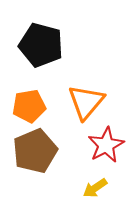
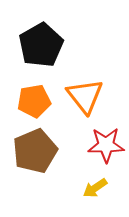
black pentagon: rotated 27 degrees clockwise
orange triangle: moved 1 px left, 6 px up; rotated 18 degrees counterclockwise
orange pentagon: moved 5 px right, 5 px up
red star: rotated 27 degrees clockwise
